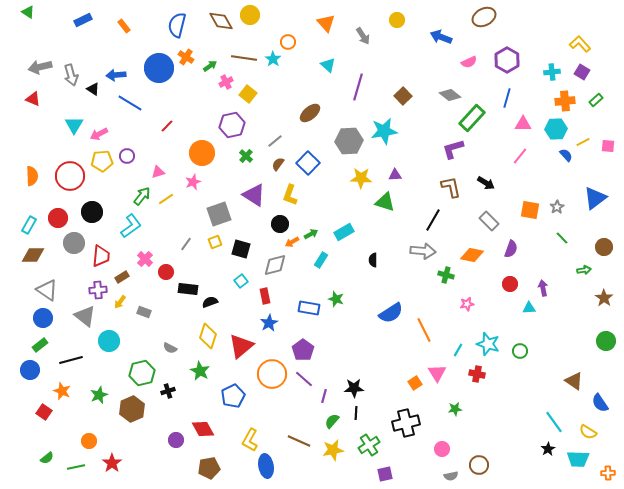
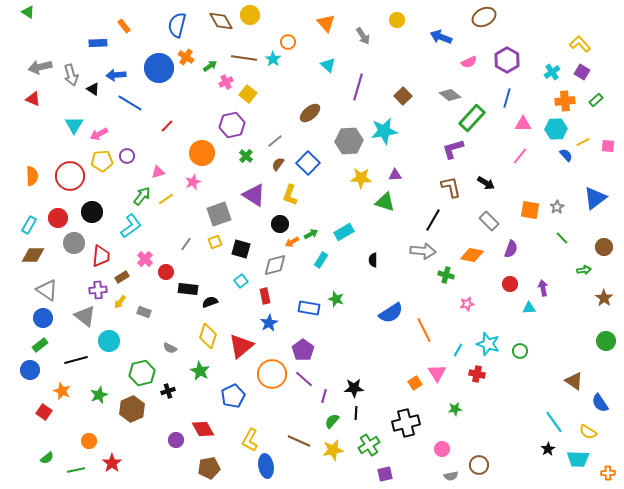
blue rectangle at (83, 20): moved 15 px right, 23 px down; rotated 24 degrees clockwise
cyan cross at (552, 72): rotated 28 degrees counterclockwise
black line at (71, 360): moved 5 px right
green line at (76, 467): moved 3 px down
